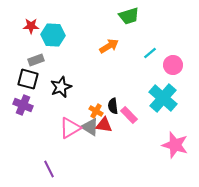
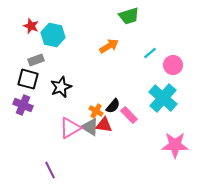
red star: rotated 21 degrees clockwise
cyan hexagon: rotated 10 degrees clockwise
black semicircle: rotated 133 degrees counterclockwise
pink star: rotated 16 degrees counterclockwise
purple line: moved 1 px right, 1 px down
